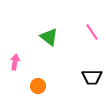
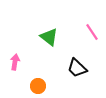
black trapezoid: moved 15 px left, 9 px up; rotated 45 degrees clockwise
